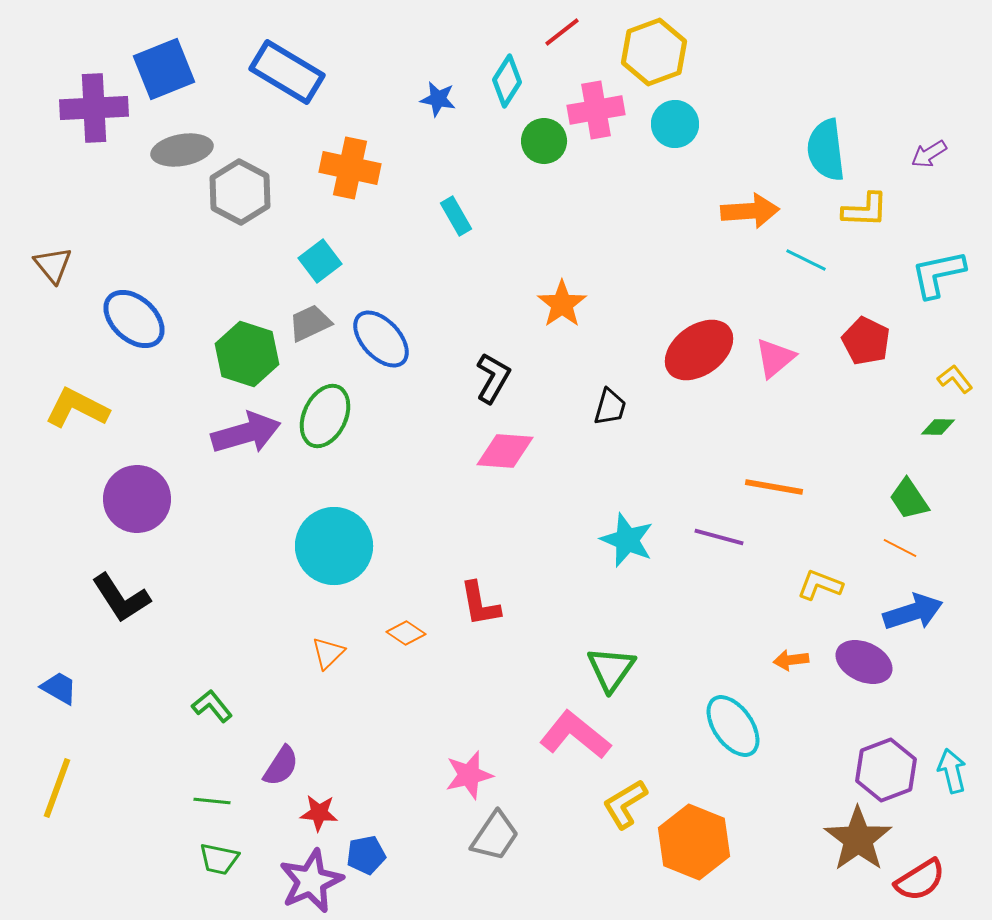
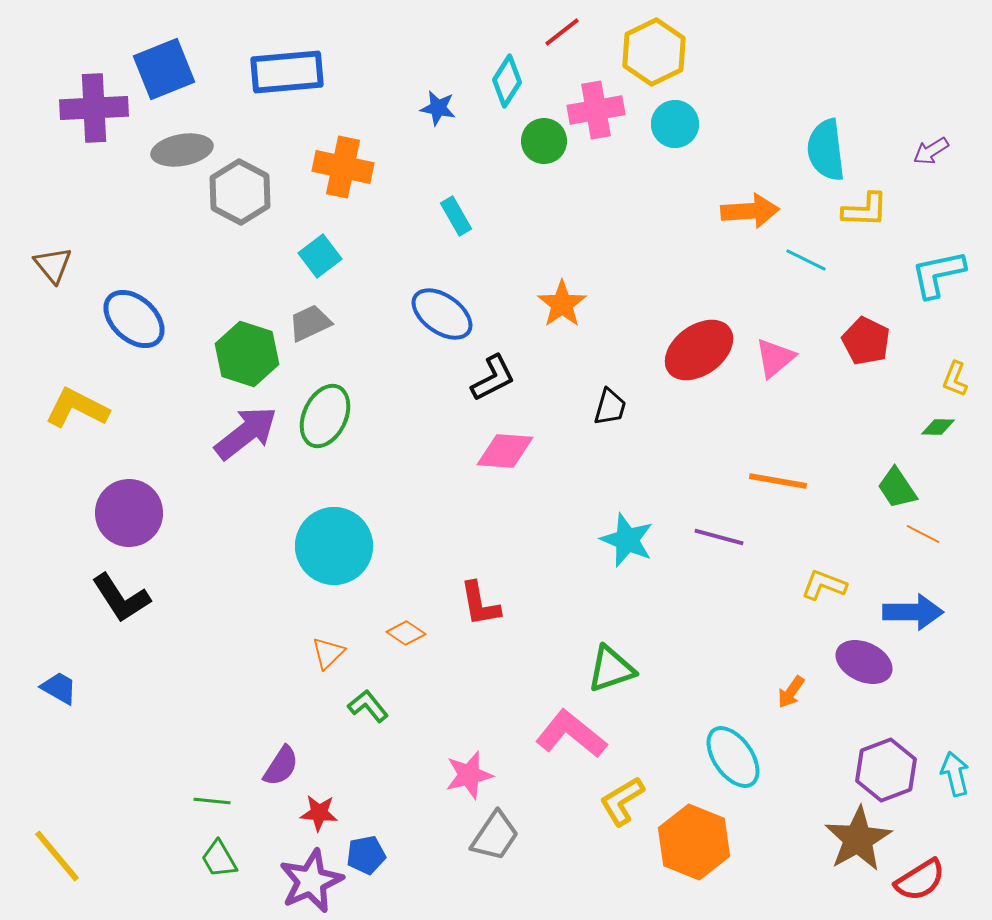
yellow hexagon at (654, 52): rotated 6 degrees counterclockwise
blue rectangle at (287, 72): rotated 36 degrees counterclockwise
blue star at (438, 99): moved 9 px down
purple arrow at (929, 154): moved 2 px right, 3 px up
orange cross at (350, 168): moved 7 px left, 1 px up
cyan square at (320, 261): moved 5 px up
blue ellipse at (381, 339): moved 61 px right, 25 px up; rotated 12 degrees counterclockwise
black L-shape at (493, 378): rotated 33 degrees clockwise
yellow L-shape at (955, 379): rotated 120 degrees counterclockwise
purple arrow at (246, 433): rotated 22 degrees counterclockwise
orange line at (774, 487): moved 4 px right, 6 px up
purple circle at (137, 499): moved 8 px left, 14 px down
green trapezoid at (909, 499): moved 12 px left, 11 px up
orange line at (900, 548): moved 23 px right, 14 px up
yellow L-shape at (820, 585): moved 4 px right
blue arrow at (913, 612): rotated 18 degrees clockwise
orange arrow at (791, 660): moved 32 px down; rotated 48 degrees counterclockwise
green triangle at (611, 669): rotated 36 degrees clockwise
green L-shape at (212, 706): moved 156 px right
cyan ellipse at (733, 726): moved 31 px down
pink L-shape at (575, 735): moved 4 px left, 1 px up
cyan arrow at (952, 771): moved 3 px right, 3 px down
yellow line at (57, 788): moved 68 px down; rotated 60 degrees counterclockwise
yellow L-shape at (625, 804): moved 3 px left, 3 px up
brown star at (858, 839): rotated 6 degrees clockwise
green trapezoid at (219, 859): rotated 48 degrees clockwise
